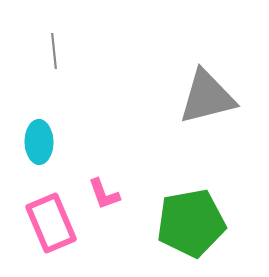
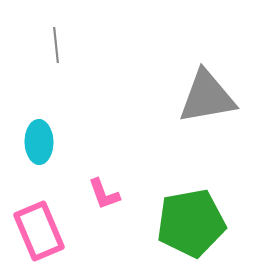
gray line: moved 2 px right, 6 px up
gray triangle: rotated 4 degrees clockwise
pink rectangle: moved 12 px left, 8 px down
